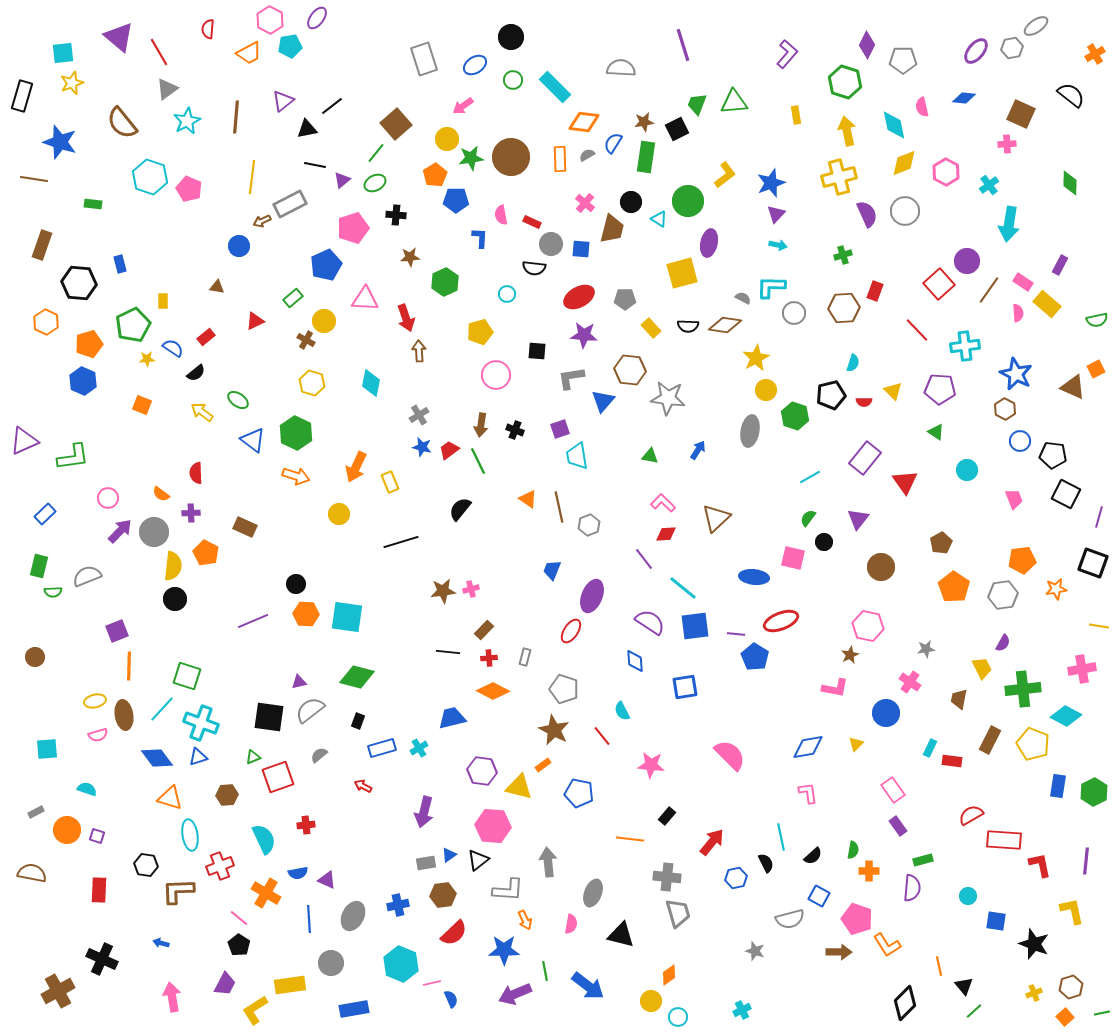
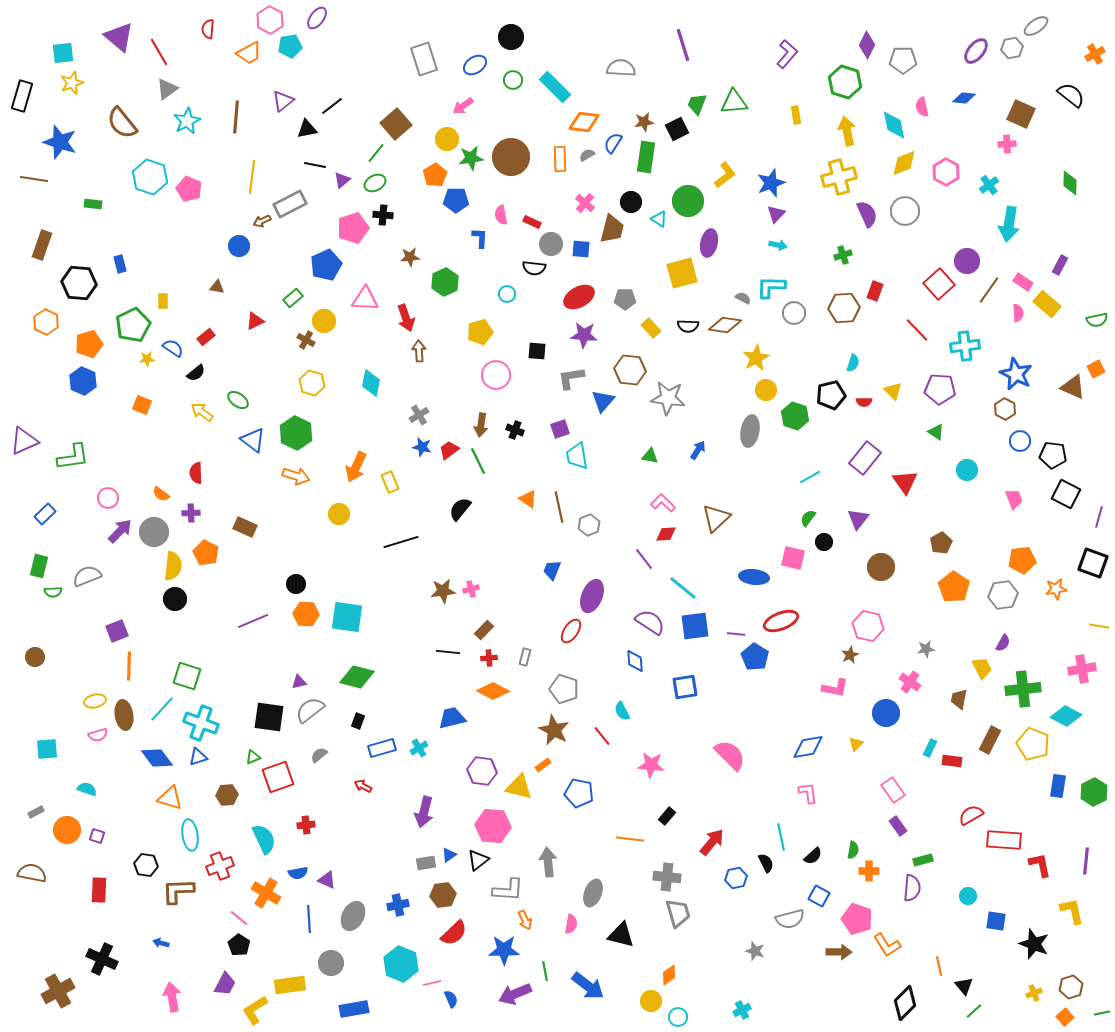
black cross at (396, 215): moved 13 px left
